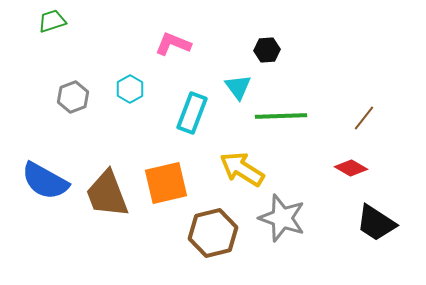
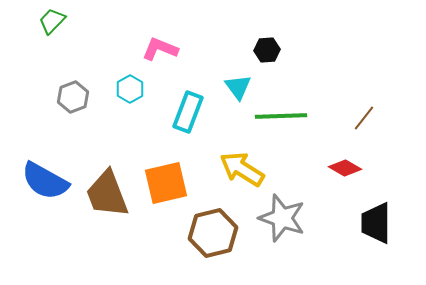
green trapezoid: rotated 28 degrees counterclockwise
pink L-shape: moved 13 px left, 5 px down
cyan rectangle: moved 4 px left, 1 px up
red diamond: moved 6 px left
black trapezoid: rotated 57 degrees clockwise
